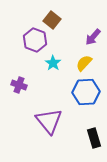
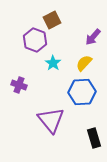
brown square: rotated 24 degrees clockwise
blue hexagon: moved 4 px left
purple triangle: moved 2 px right, 1 px up
